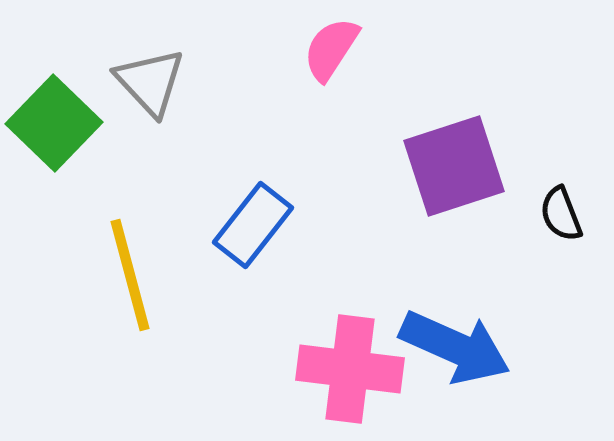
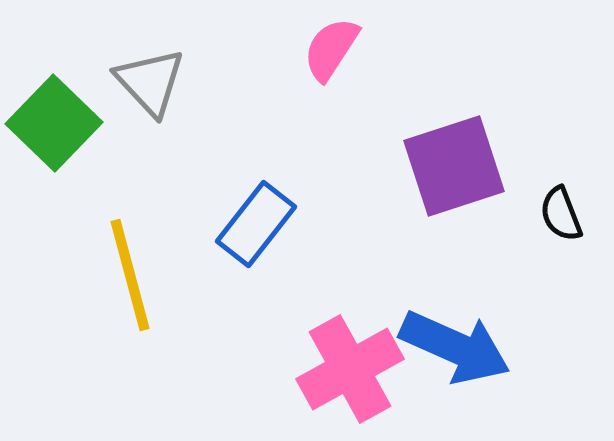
blue rectangle: moved 3 px right, 1 px up
pink cross: rotated 36 degrees counterclockwise
